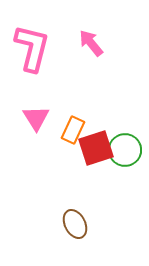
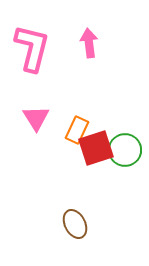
pink arrow: moved 2 px left; rotated 32 degrees clockwise
orange rectangle: moved 4 px right
